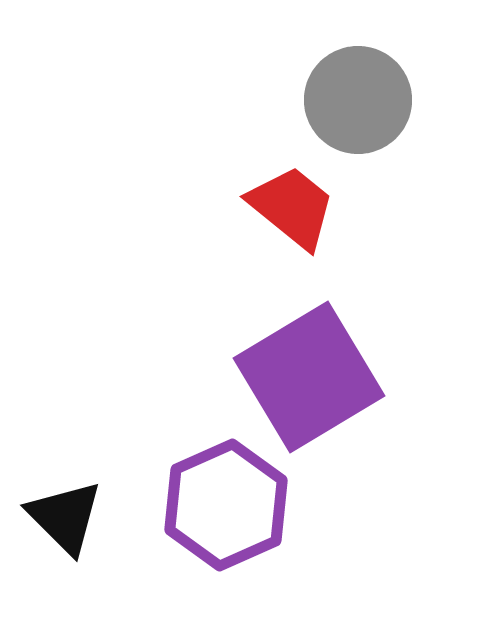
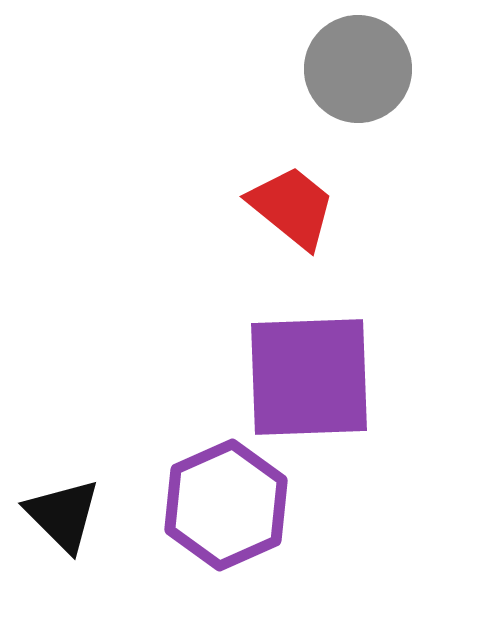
gray circle: moved 31 px up
purple square: rotated 29 degrees clockwise
black triangle: moved 2 px left, 2 px up
